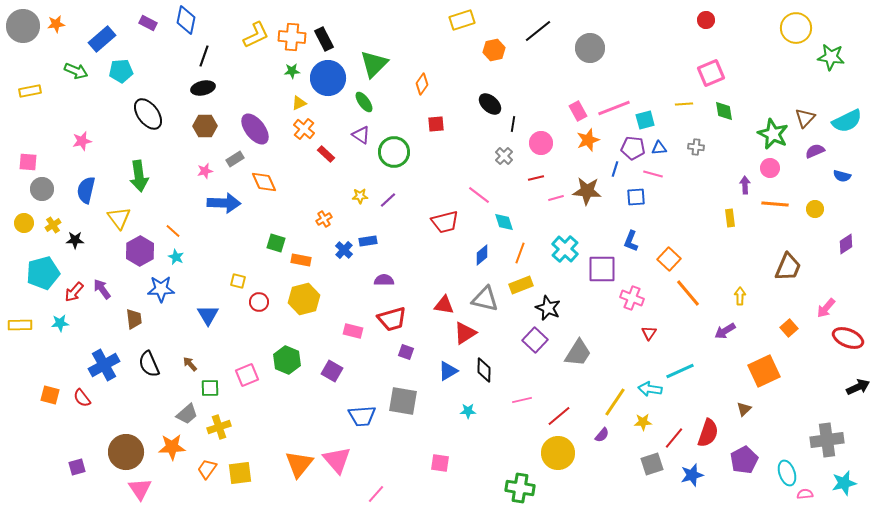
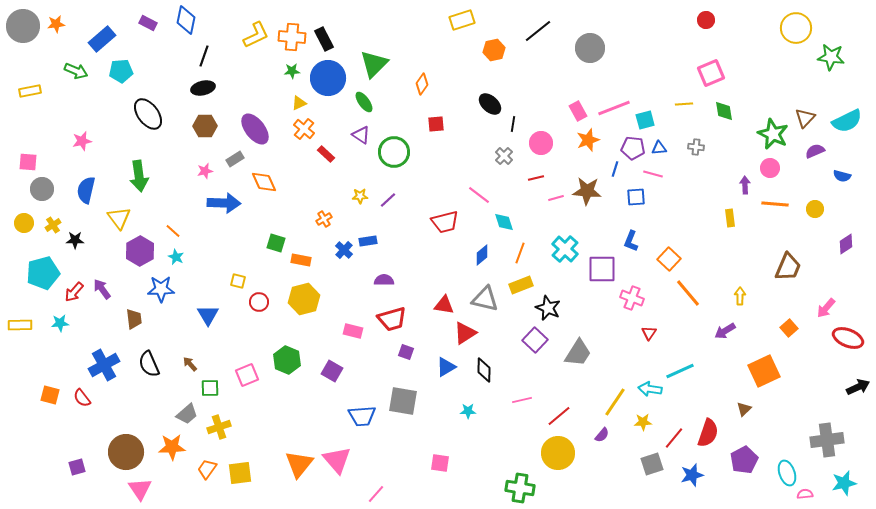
blue triangle at (448, 371): moved 2 px left, 4 px up
